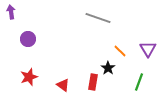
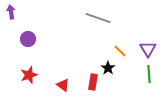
red star: moved 2 px up
green line: moved 10 px right, 8 px up; rotated 24 degrees counterclockwise
